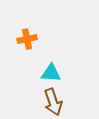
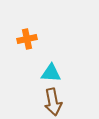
brown arrow: rotated 8 degrees clockwise
